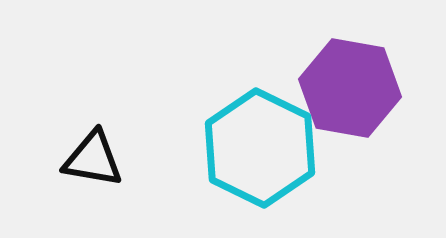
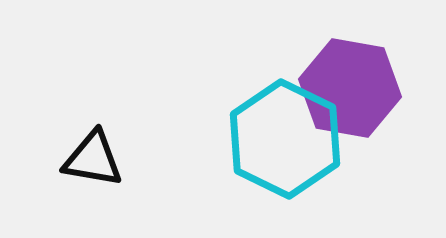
cyan hexagon: moved 25 px right, 9 px up
